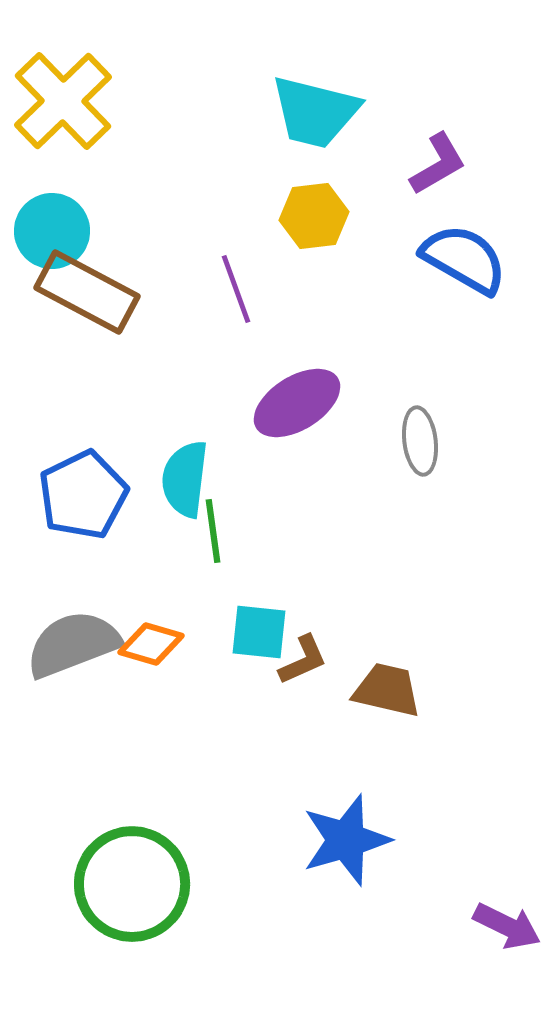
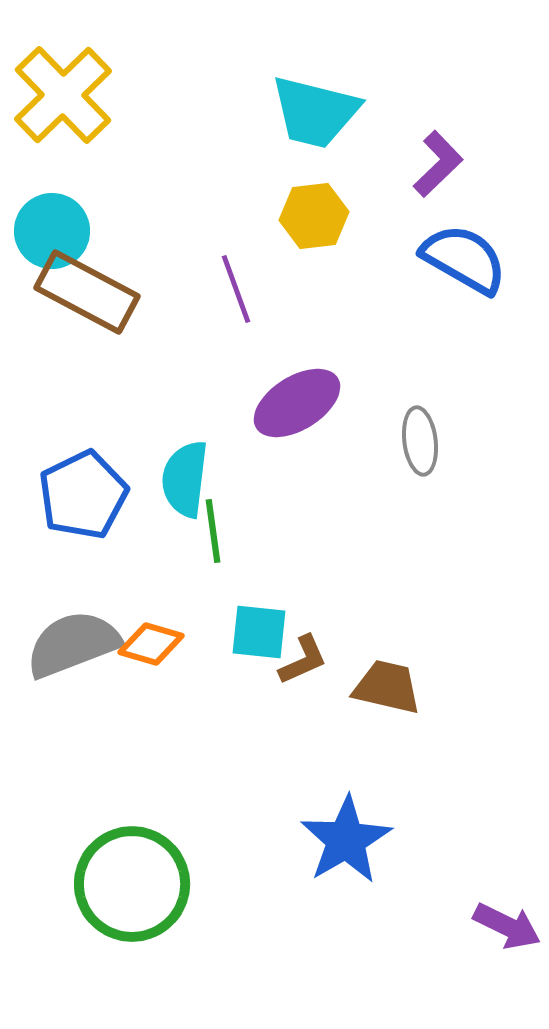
yellow cross: moved 6 px up
purple L-shape: rotated 14 degrees counterclockwise
brown trapezoid: moved 3 px up
blue star: rotated 14 degrees counterclockwise
